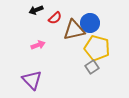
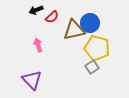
red semicircle: moved 3 px left, 1 px up
pink arrow: rotated 88 degrees counterclockwise
